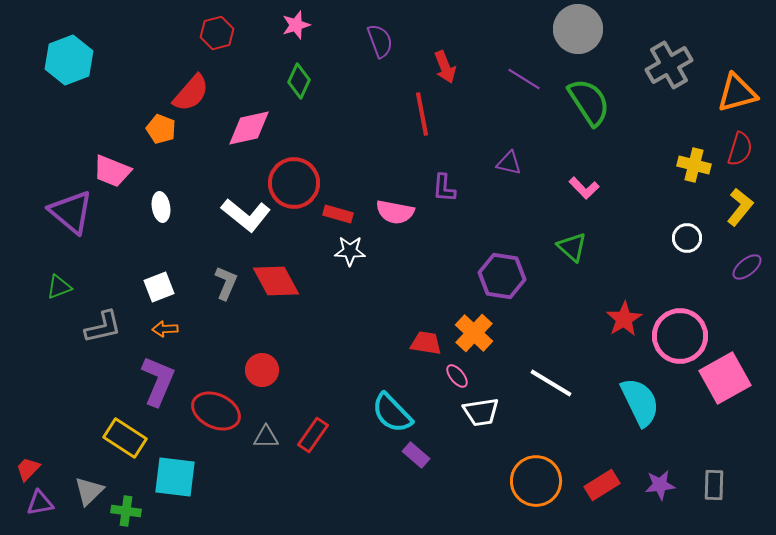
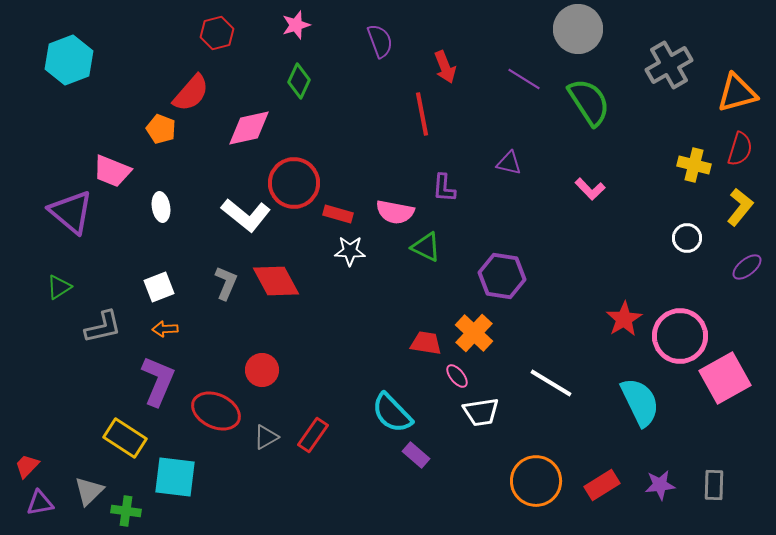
pink L-shape at (584, 188): moved 6 px right, 1 px down
green triangle at (572, 247): moved 146 px left; rotated 16 degrees counterclockwise
green triangle at (59, 287): rotated 12 degrees counterclockwise
gray triangle at (266, 437): rotated 28 degrees counterclockwise
red trapezoid at (28, 469): moved 1 px left, 3 px up
